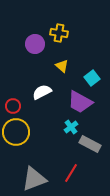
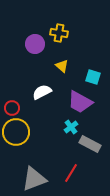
cyan square: moved 1 px right, 1 px up; rotated 35 degrees counterclockwise
red circle: moved 1 px left, 2 px down
